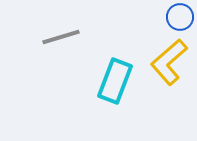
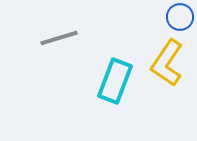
gray line: moved 2 px left, 1 px down
yellow L-shape: moved 2 px left, 1 px down; rotated 15 degrees counterclockwise
